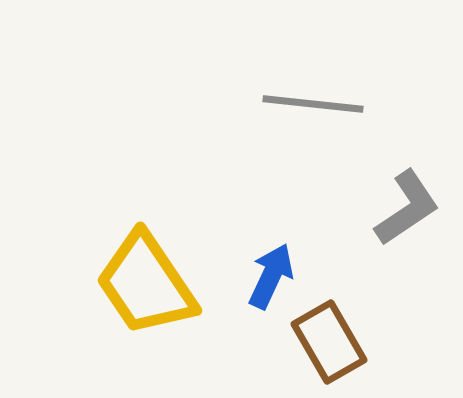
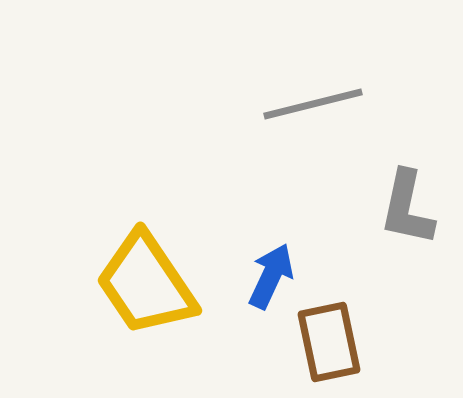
gray line: rotated 20 degrees counterclockwise
gray L-shape: rotated 136 degrees clockwise
brown rectangle: rotated 18 degrees clockwise
